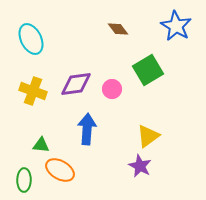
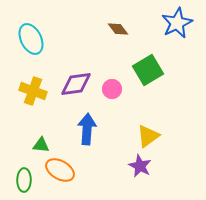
blue star: moved 1 px right, 3 px up; rotated 16 degrees clockwise
